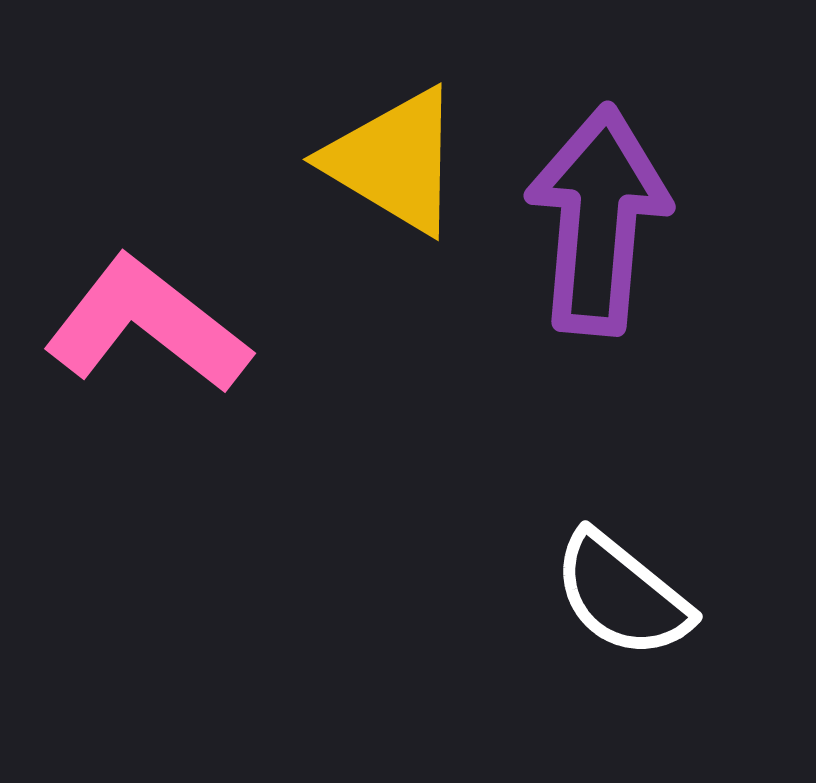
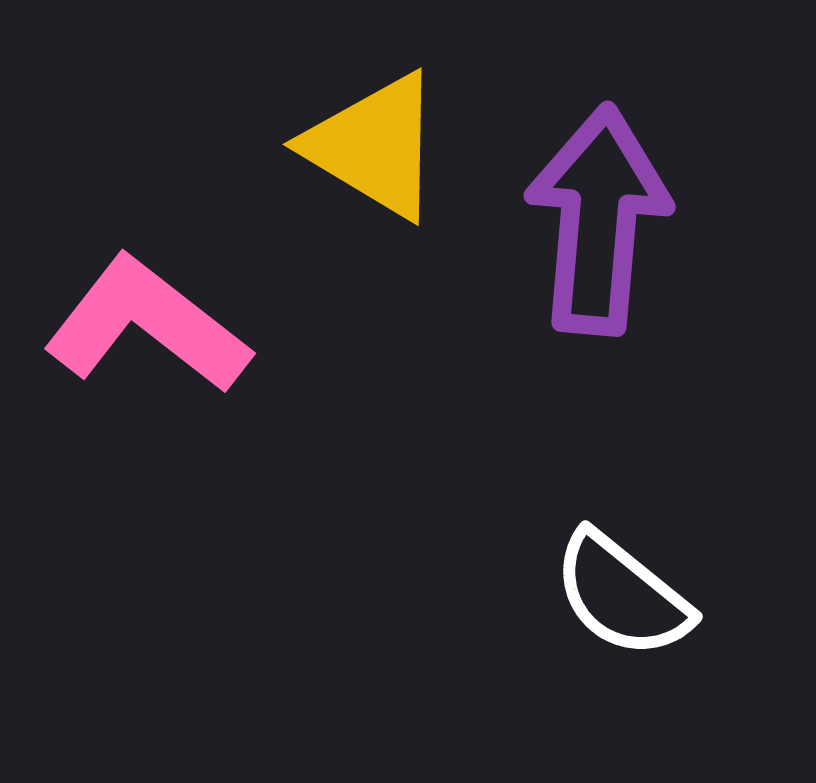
yellow triangle: moved 20 px left, 15 px up
